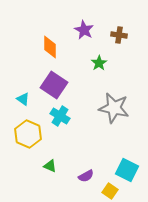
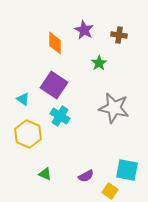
orange diamond: moved 5 px right, 4 px up
green triangle: moved 5 px left, 8 px down
cyan square: rotated 15 degrees counterclockwise
